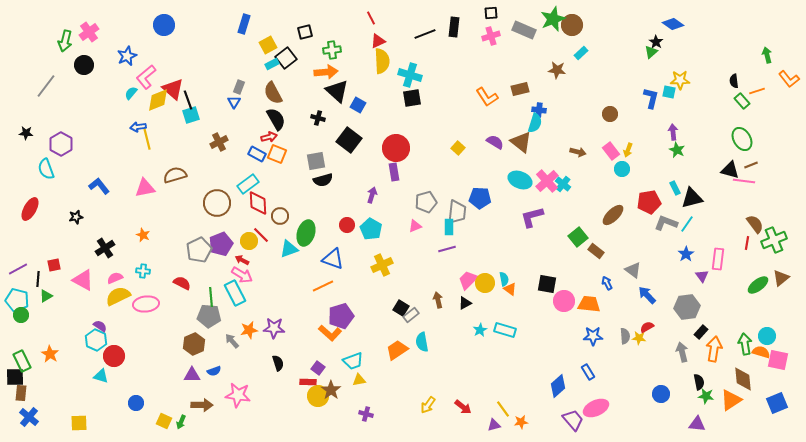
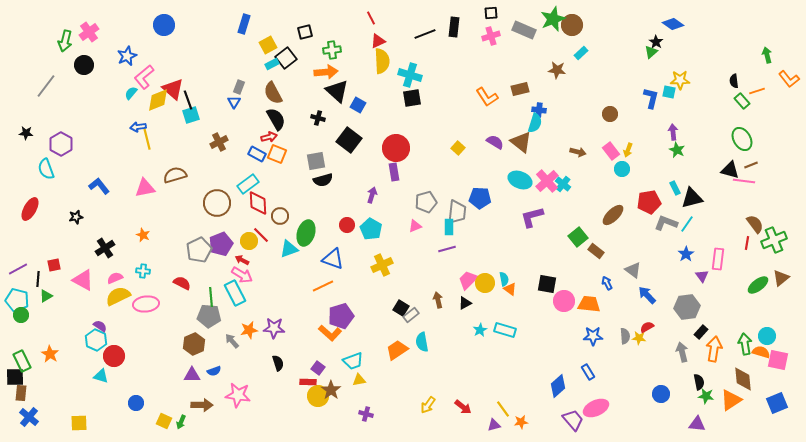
pink L-shape at (146, 77): moved 2 px left
